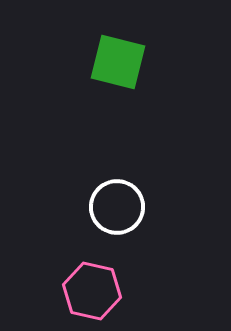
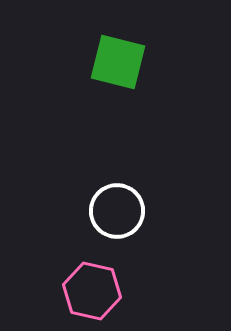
white circle: moved 4 px down
